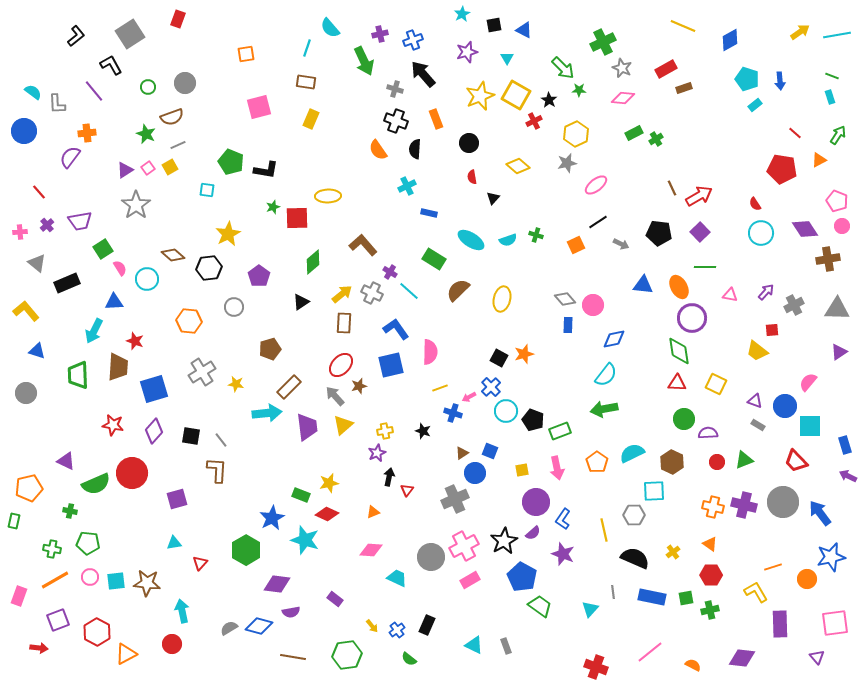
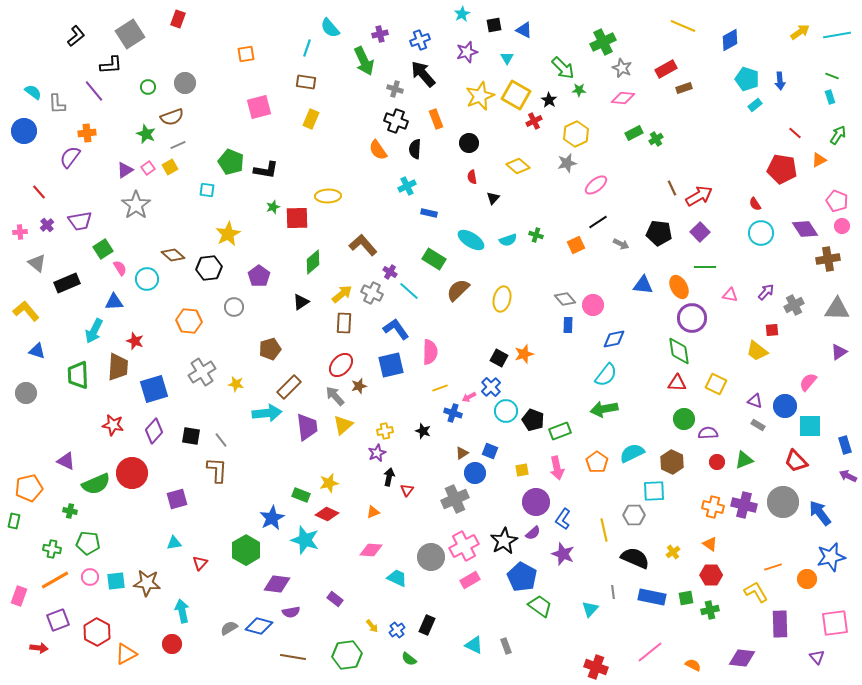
blue cross at (413, 40): moved 7 px right
black L-shape at (111, 65): rotated 115 degrees clockwise
